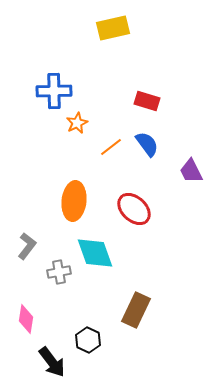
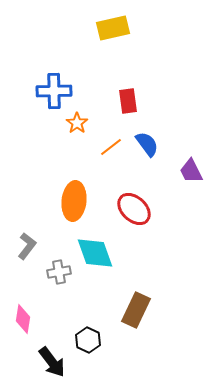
red rectangle: moved 19 px left; rotated 65 degrees clockwise
orange star: rotated 10 degrees counterclockwise
pink diamond: moved 3 px left
